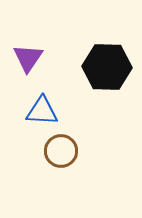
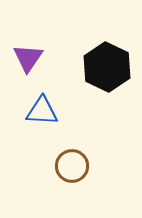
black hexagon: rotated 24 degrees clockwise
brown circle: moved 11 px right, 15 px down
